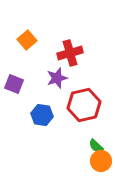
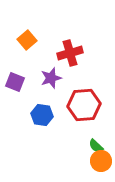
purple star: moved 6 px left
purple square: moved 1 px right, 2 px up
red hexagon: rotated 8 degrees clockwise
